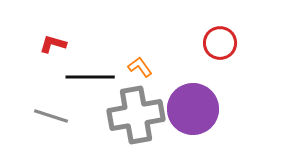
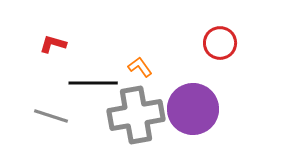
black line: moved 3 px right, 6 px down
